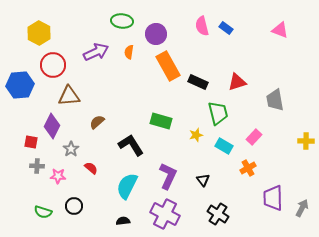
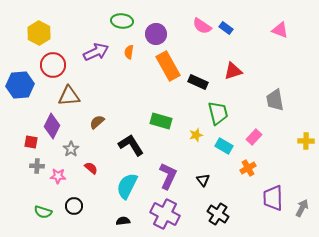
pink semicircle: rotated 42 degrees counterclockwise
red triangle: moved 4 px left, 11 px up
